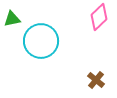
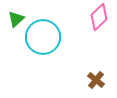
green triangle: moved 4 px right; rotated 30 degrees counterclockwise
cyan circle: moved 2 px right, 4 px up
